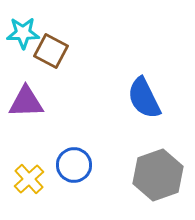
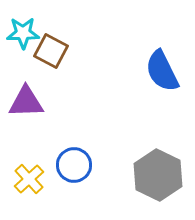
blue semicircle: moved 18 px right, 27 px up
gray hexagon: rotated 15 degrees counterclockwise
